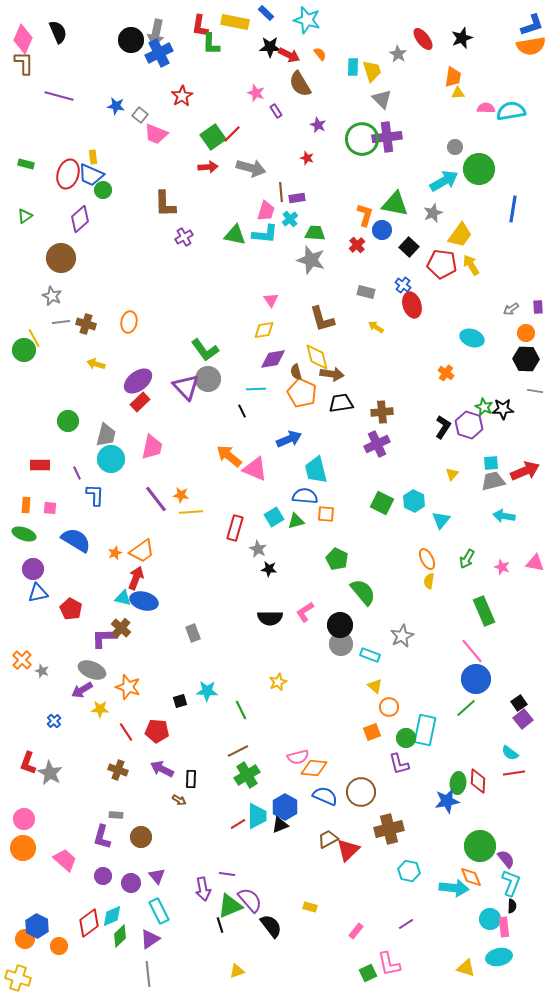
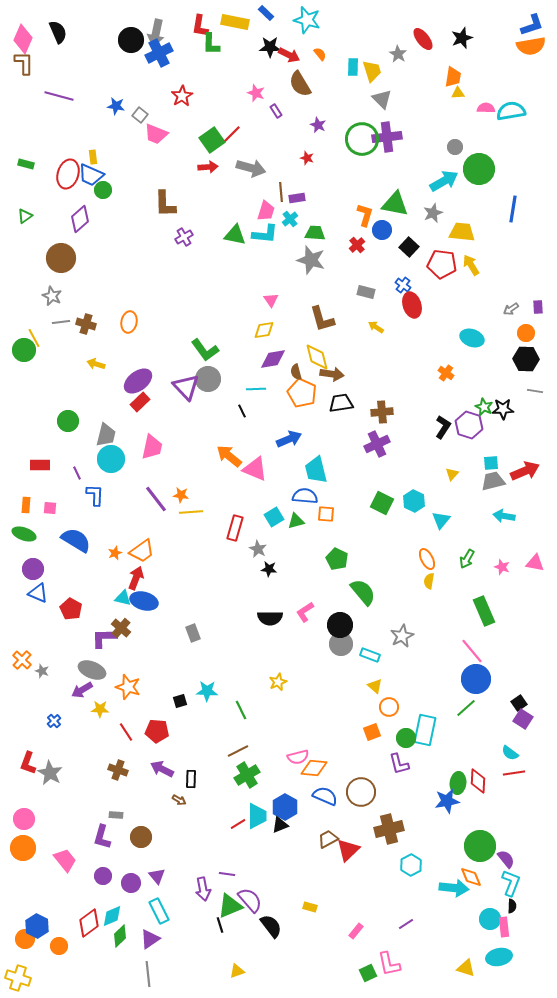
green square at (213, 137): moved 1 px left, 3 px down
yellow trapezoid at (460, 235): moved 2 px right, 3 px up; rotated 120 degrees counterclockwise
blue triangle at (38, 593): rotated 35 degrees clockwise
purple square at (523, 719): rotated 18 degrees counterclockwise
pink trapezoid at (65, 860): rotated 10 degrees clockwise
cyan hexagon at (409, 871): moved 2 px right, 6 px up; rotated 20 degrees clockwise
